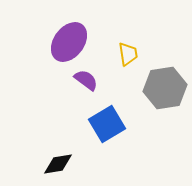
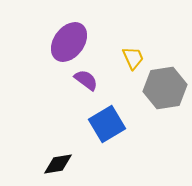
yellow trapezoid: moved 5 px right, 4 px down; rotated 15 degrees counterclockwise
